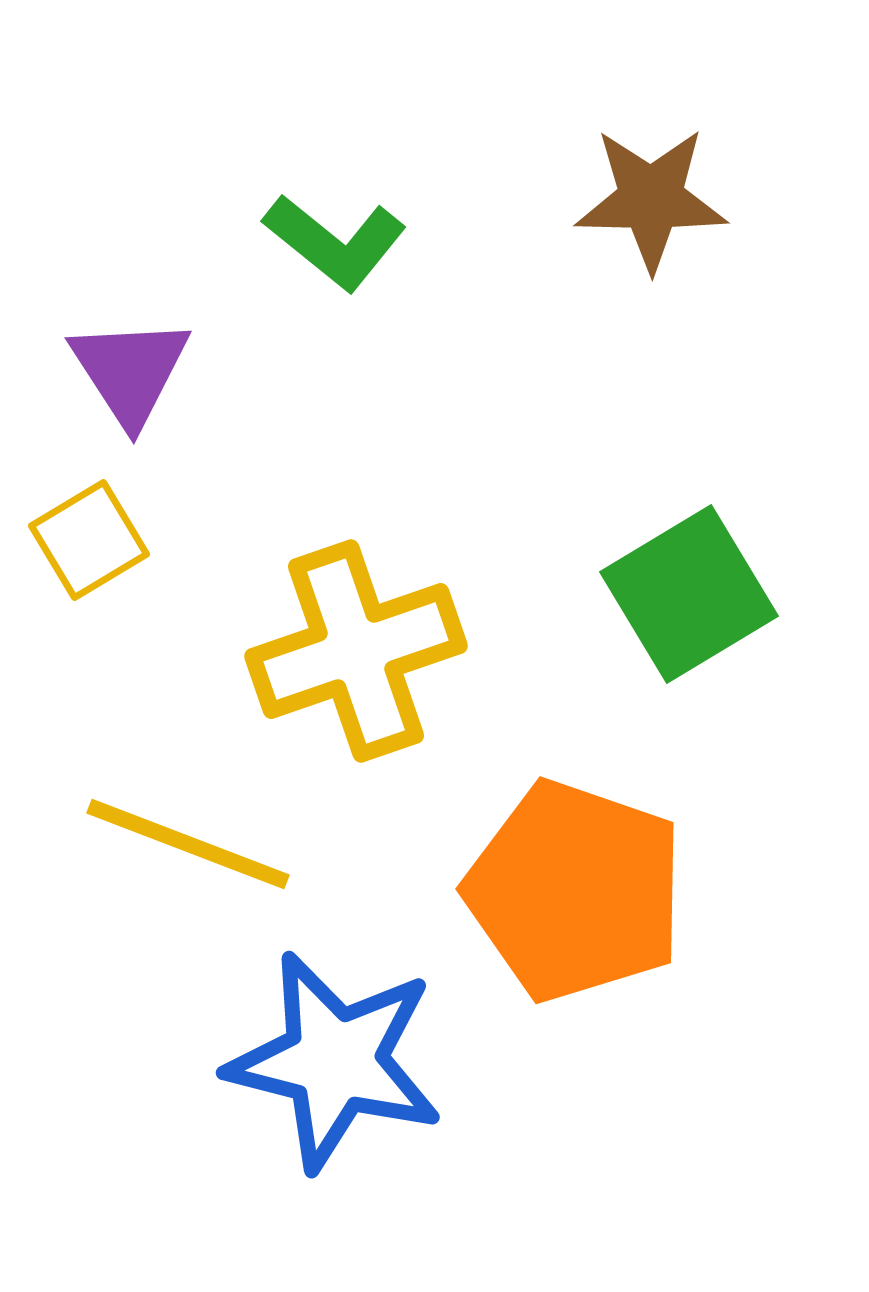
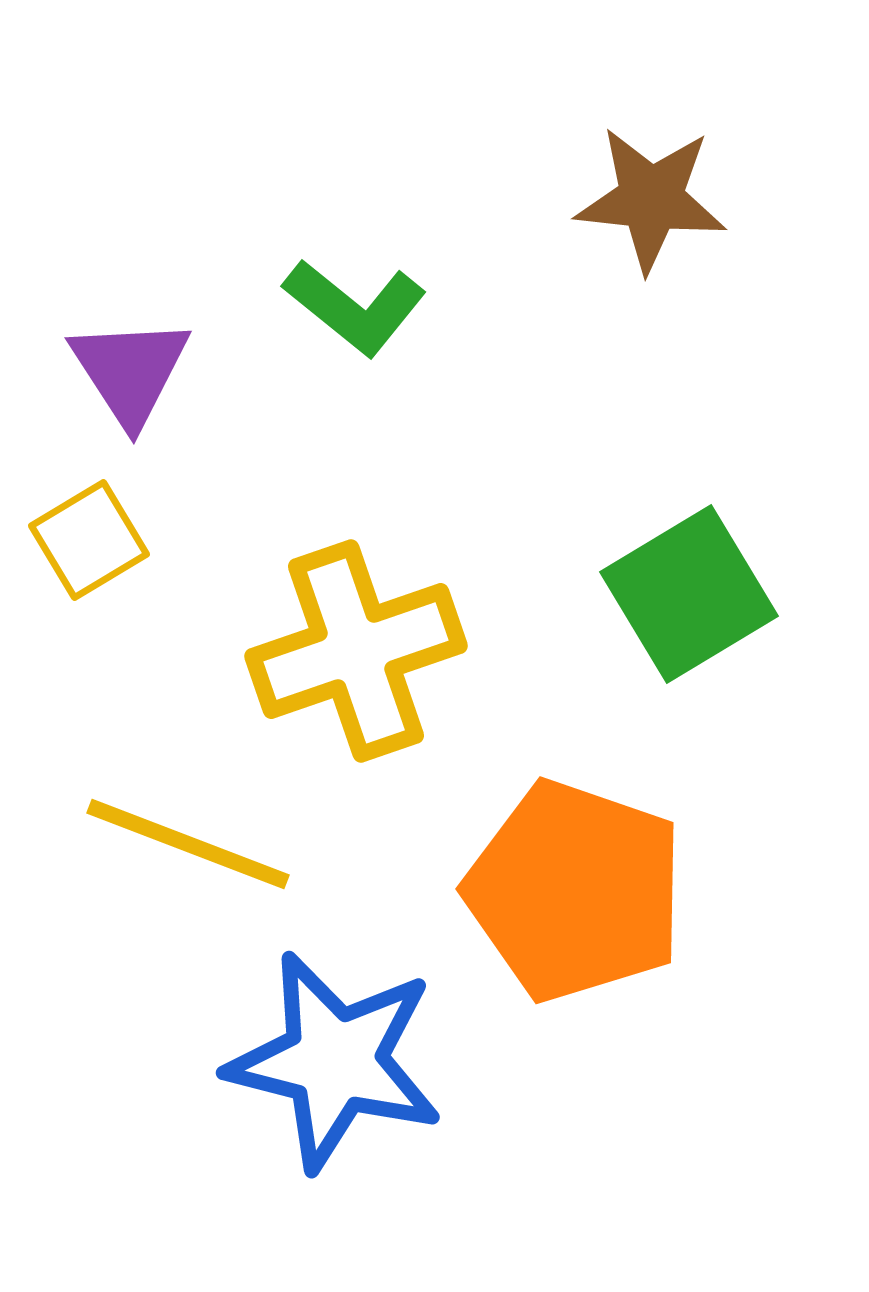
brown star: rotated 5 degrees clockwise
green L-shape: moved 20 px right, 65 px down
